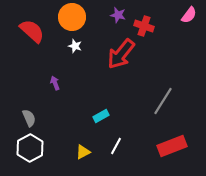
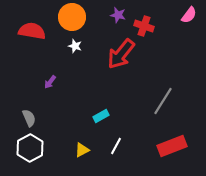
red semicircle: rotated 32 degrees counterclockwise
purple arrow: moved 5 px left, 1 px up; rotated 120 degrees counterclockwise
yellow triangle: moved 1 px left, 2 px up
